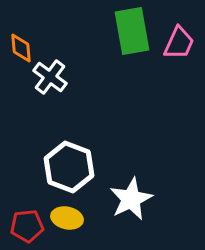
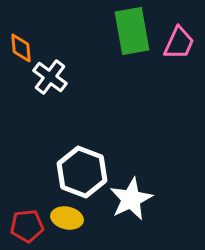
white hexagon: moved 13 px right, 5 px down
